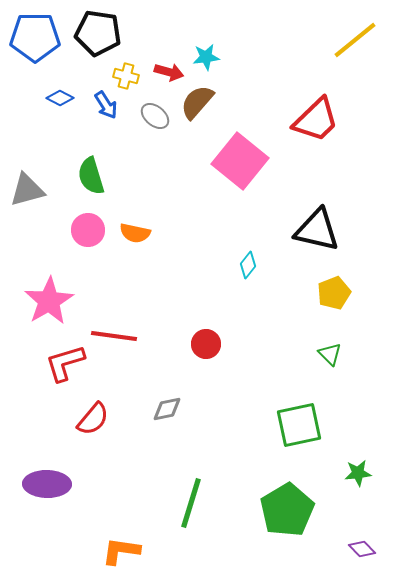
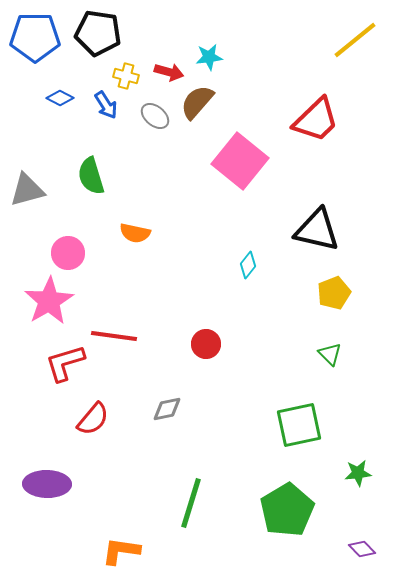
cyan star: moved 3 px right
pink circle: moved 20 px left, 23 px down
